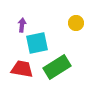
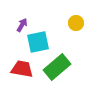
purple arrow: rotated 24 degrees clockwise
cyan square: moved 1 px right, 1 px up
green rectangle: rotated 8 degrees counterclockwise
